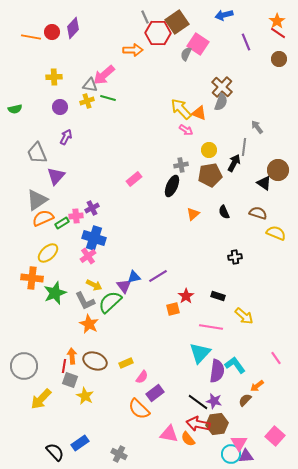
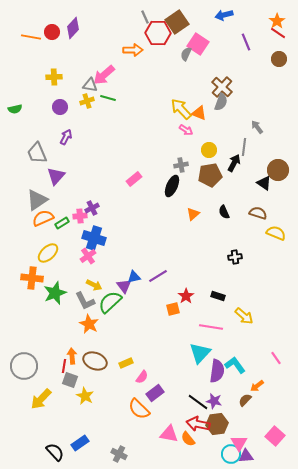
pink cross at (76, 216): moved 4 px right
